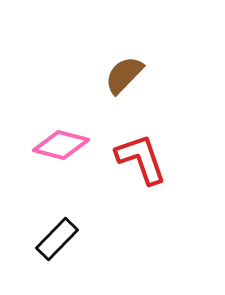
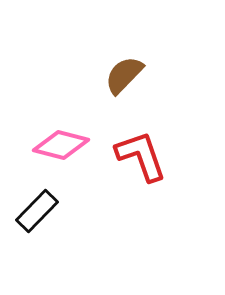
red L-shape: moved 3 px up
black rectangle: moved 20 px left, 28 px up
